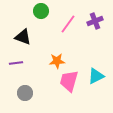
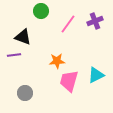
purple line: moved 2 px left, 8 px up
cyan triangle: moved 1 px up
